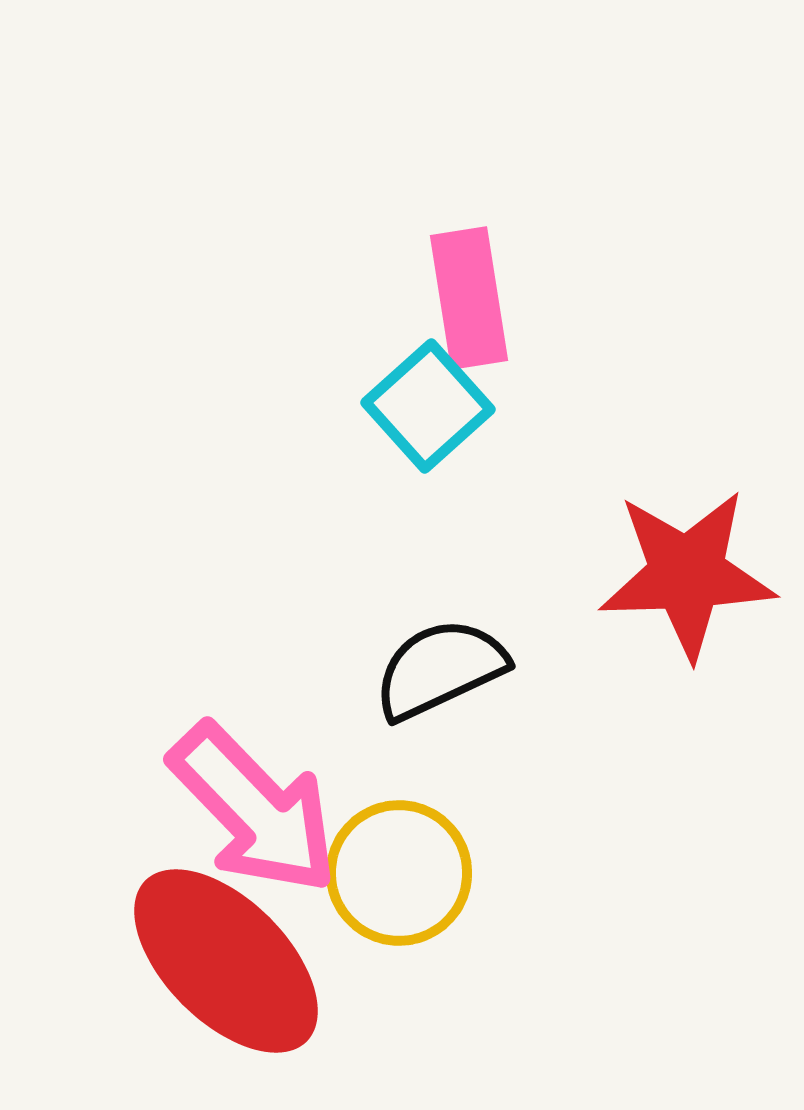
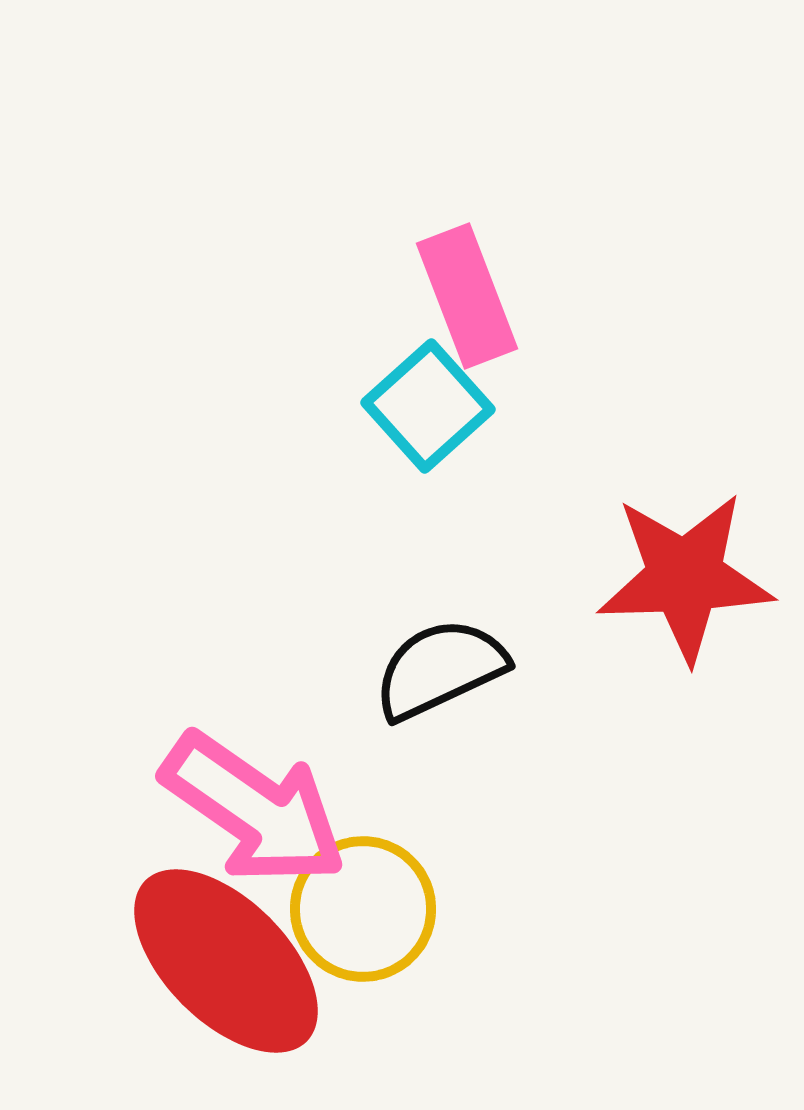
pink rectangle: moved 2 px left, 2 px up; rotated 12 degrees counterclockwise
red star: moved 2 px left, 3 px down
pink arrow: rotated 11 degrees counterclockwise
yellow circle: moved 36 px left, 36 px down
